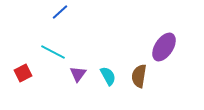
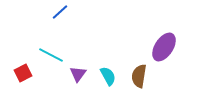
cyan line: moved 2 px left, 3 px down
